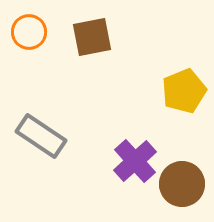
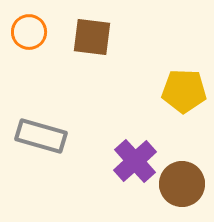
brown square: rotated 18 degrees clockwise
yellow pentagon: rotated 24 degrees clockwise
gray rectangle: rotated 18 degrees counterclockwise
